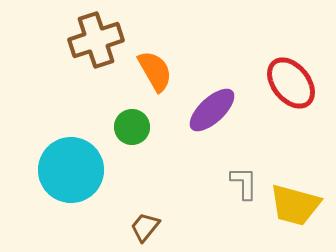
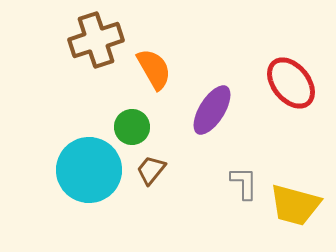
orange semicircle: moved 1 px left, 2 px up
purple ellipse: rotated 15 degrees counterclockwise
cyan circle: moved 18 px right
brown trapezoid: moved 6 px right, 57 px up
